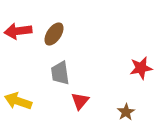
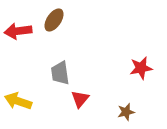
brown ellipse: moved 14 px up
red triangle: moved 2 px up
brown star: rotated 18 degrees clockwise
